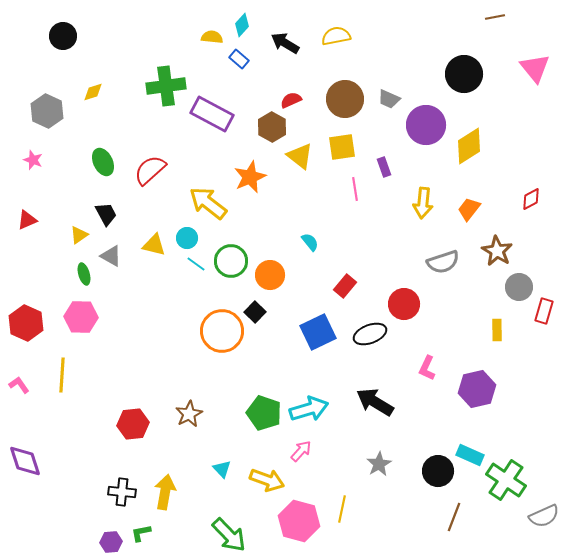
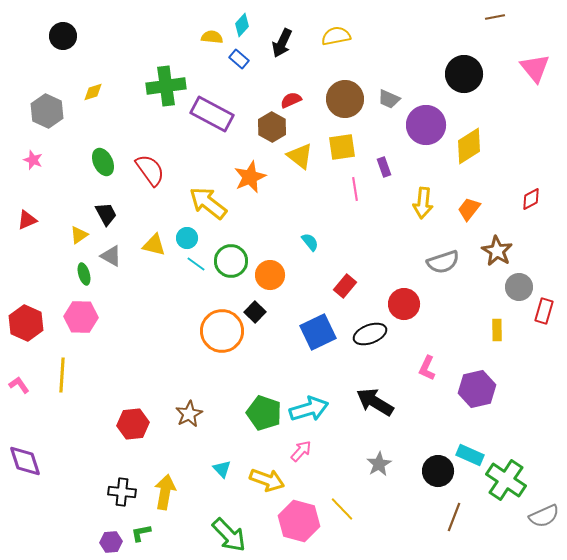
black arrow at (285, 43): moved 3 px left; rotated 96 degrees counterclockwise
red semicircle at (150, 170): rotated 96 degrees clockwise
yellow line at (342, 509): rotated 56 degrees counterclockwise
